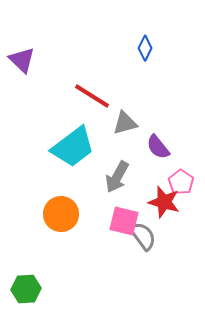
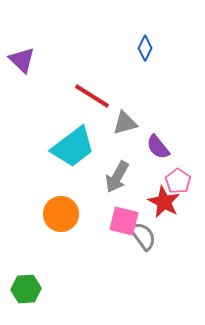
pink pentagon: moved 3 px left, 1 px up
red star: rotated 12 degrees clockwise
